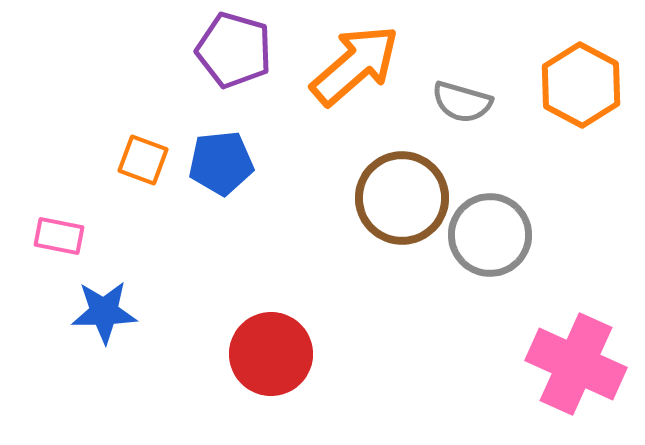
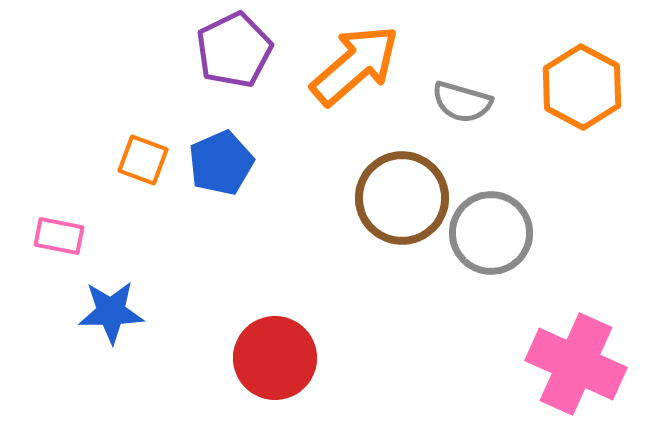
purple pentagon: rotated 30 degrees clockwise
orange hexagon: moved 1 px right, 2 px down
blue pentagon: rotated 18 degrees counterclockwise
gray circle: moved 1 px right, 2 px up
blue star: moved 7 px right
red circle: moved 4 px right, 4 px down
